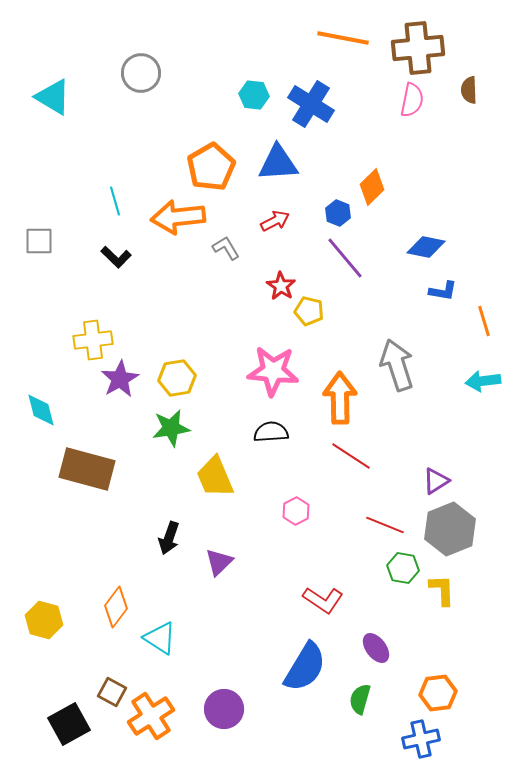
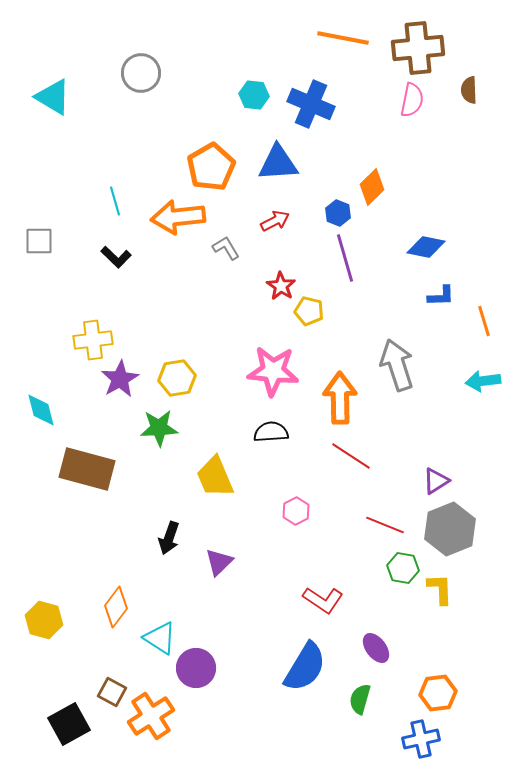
blue cross at (311, 104): rotated 9 degrees counterclockwise
purple line at (345, 258): rotated 24 degrees clockwise
blue L-shape at (443, 291): moved 2 px left, 5 px down; rotated 12 degrees counterclockwise
green star at (171, 428): moved 12 px left; rotated 6 degrees clockwise
yellow L-shape at (442, 590): moved 2 px left, 1 px up
purple circle at (224, 709): moved 28 px left, 41 px up
